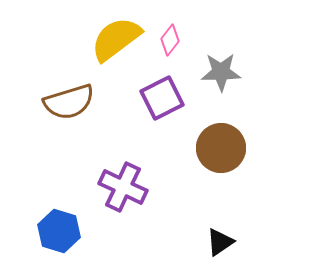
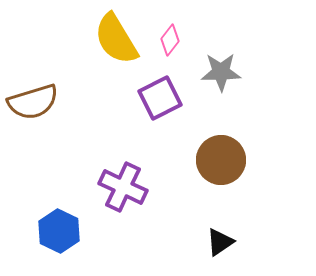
yellow semicircle: rotated 84 degrees counterclockwise
purple square: moved 2 px left
brown semicircle: moved 36 px left
brown circle: moved 12 px down
blue hexagon: rotated 9 degrees clockwise
